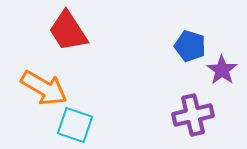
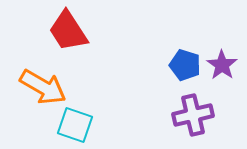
blue pentagon: moved 5 px left, 19 px down
purple star: moved 5 px up
orange arrow: moved 1 px left, 1 px up
